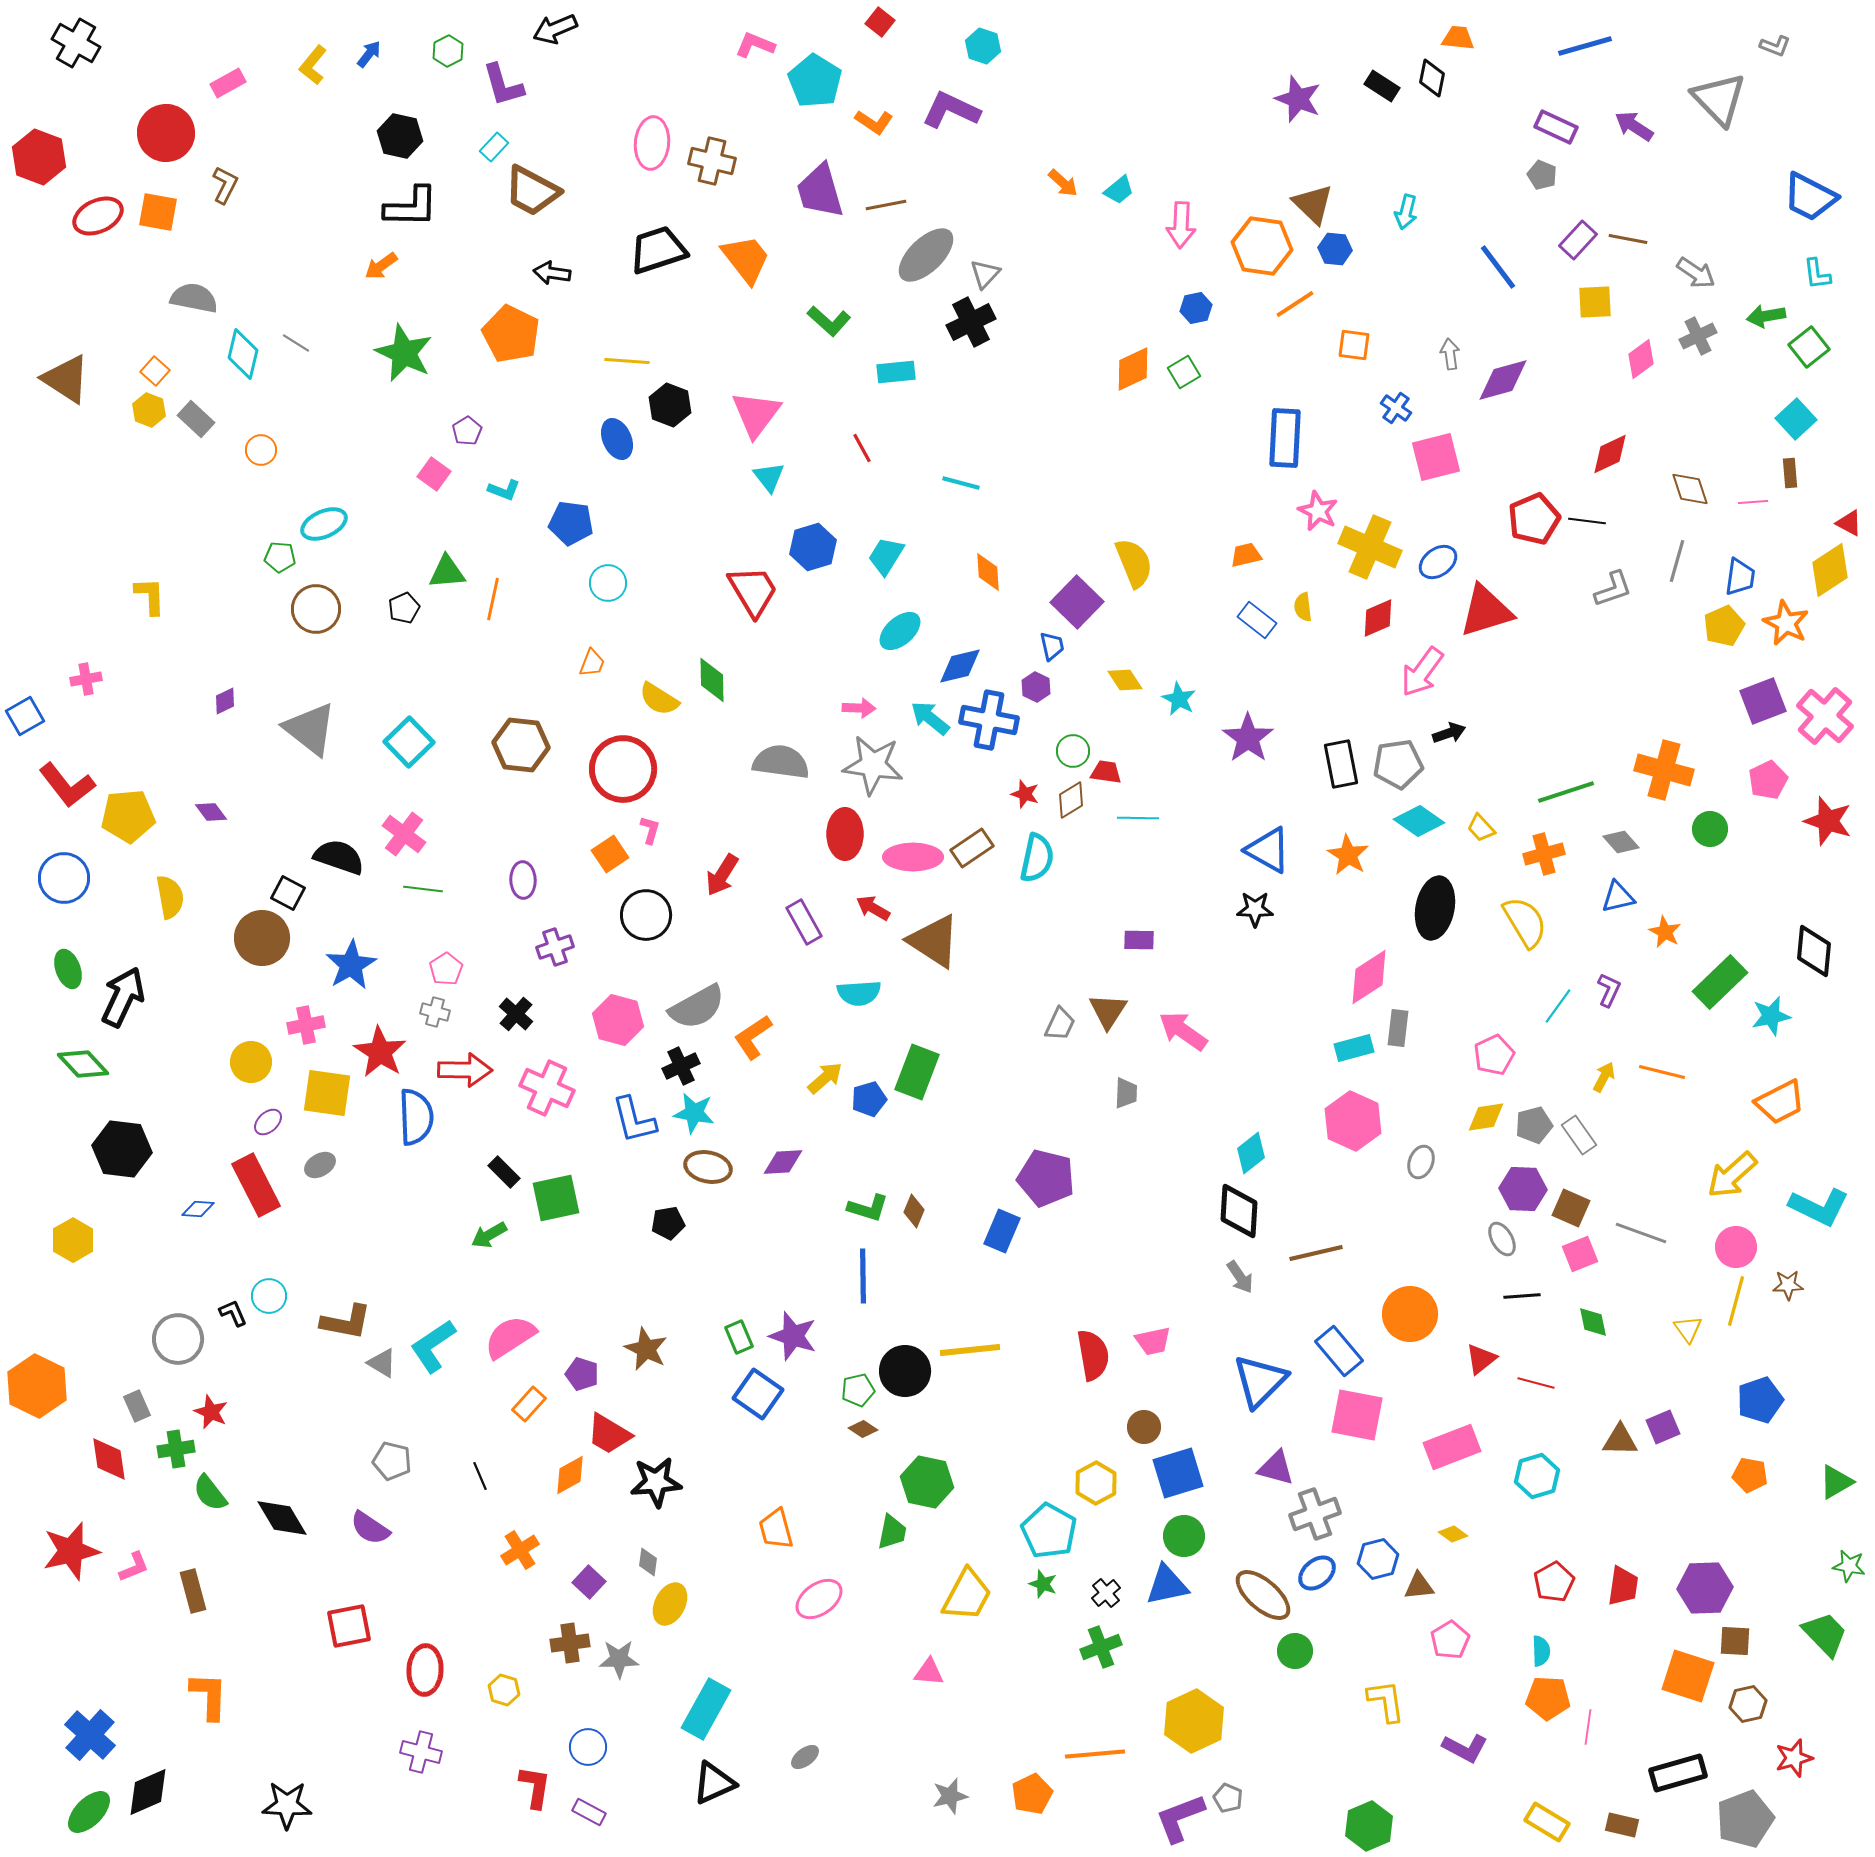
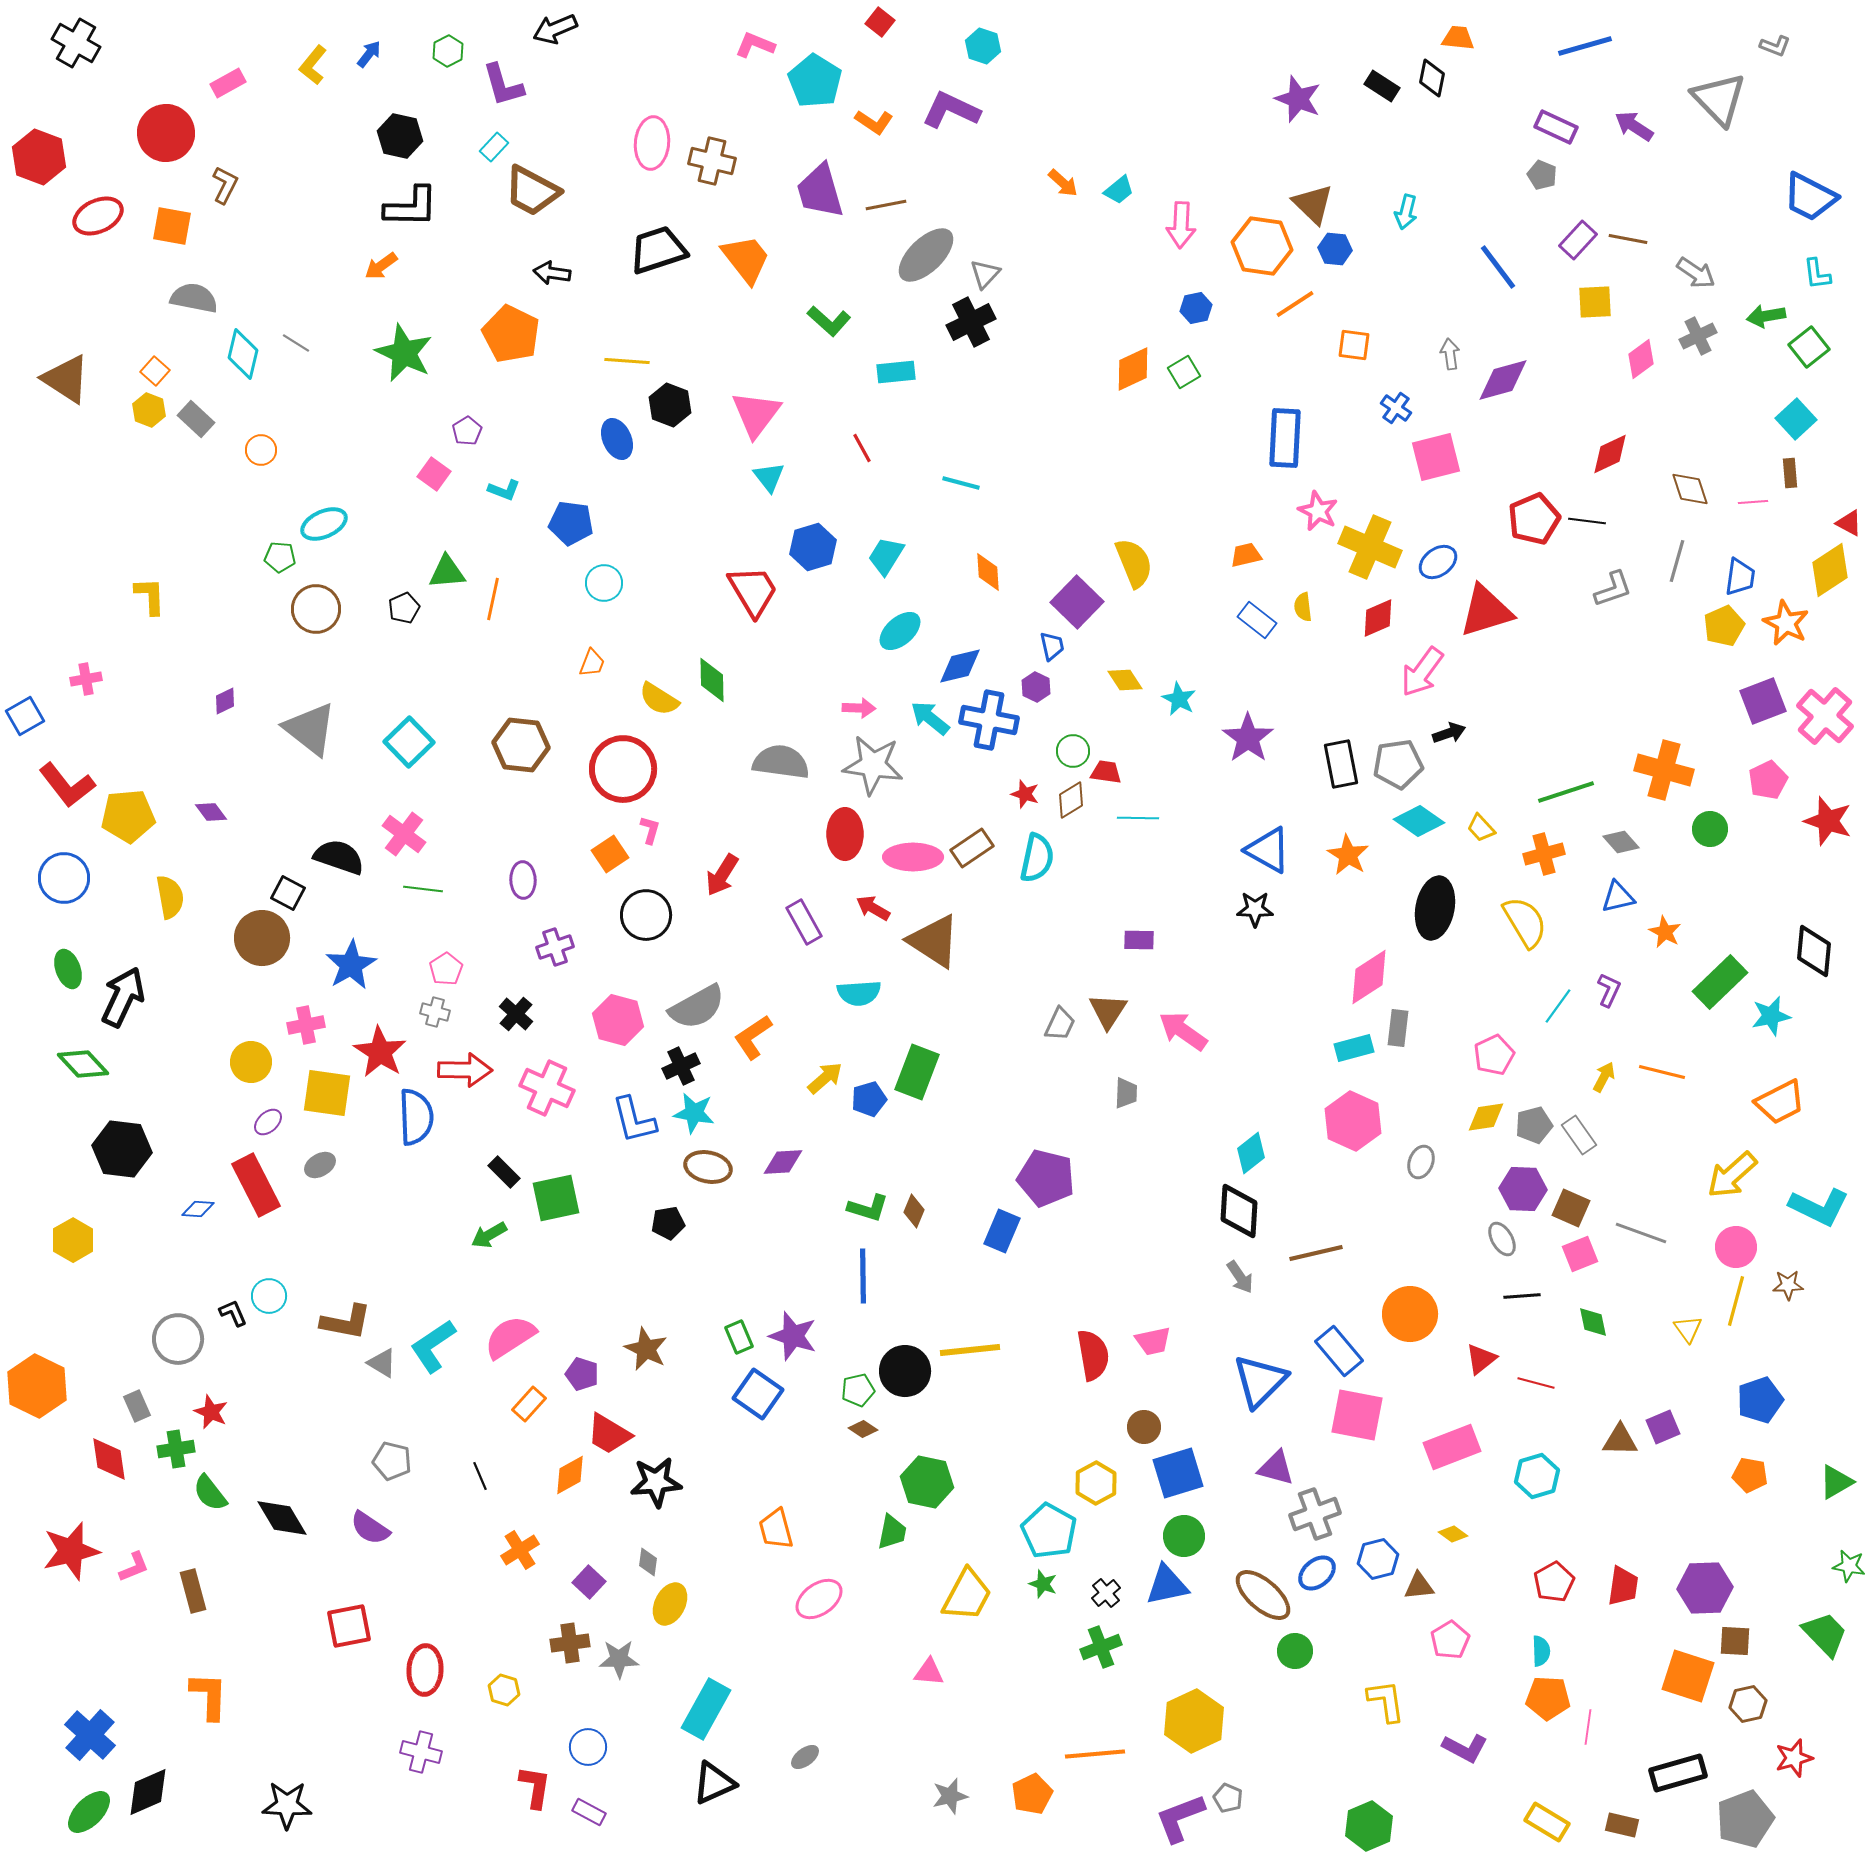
orange square at (158, 212): moved 14 px right, 14 px down
cyan circle at (608, 583): moved 4 px left
